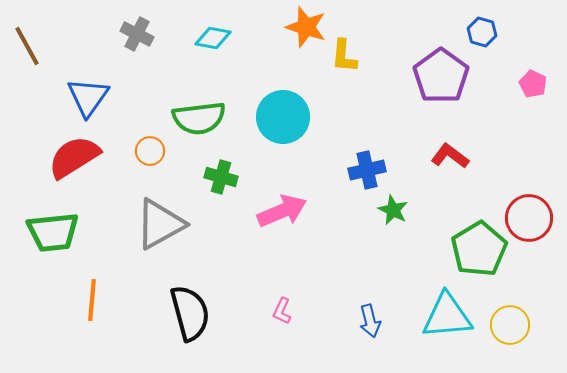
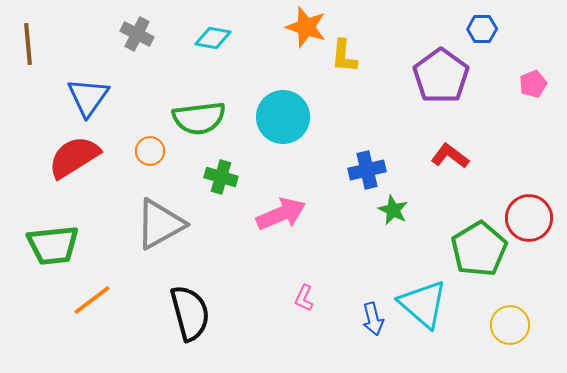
blue hexagon: moved 3 px up; rotated 16 degrees counterclockwise
brown line: moved 1 px right, 2 px up; rotated 24 degrees clockwise
pink pentagon: rotated 24 degrees clockwise
pink arrow: moved 1 px left, 3 px down
green trapezoid: moved 13 px down
orange line: rotated 48 degrees clockwise
pink L-shape: moved 22 px right, 13 px up
cyan triangle: moved 24 px left, 12 px up; rotated 46 degrees clockwise
blue arrow: moved 3 px right, 2 px up
